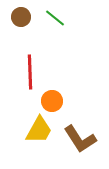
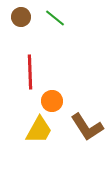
brown L-shape: moved 7 px right, 12 px up
